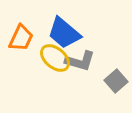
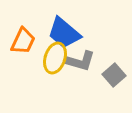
orange trapezoid: moved 2 px right, 3 px down
yellow ellipse: rotated 68 degrees clockwise
gray square: moved 2 px left, 6 px up
